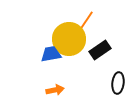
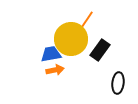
yellow circle: moved 2 px right
black rectangle: rotated 20 degrees counterclockwise
orange arrow: moved 20 px up
